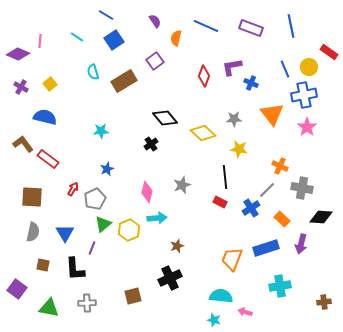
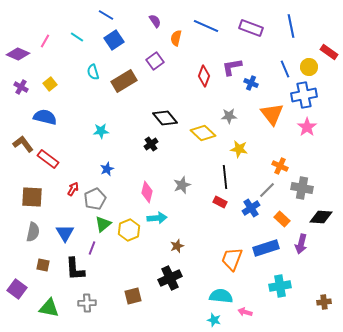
pink line at (40, 41): moved 5 px right; rotated 24 degrees clockwise
gray star at (234, 119): moved 5 px left, 3 px up
